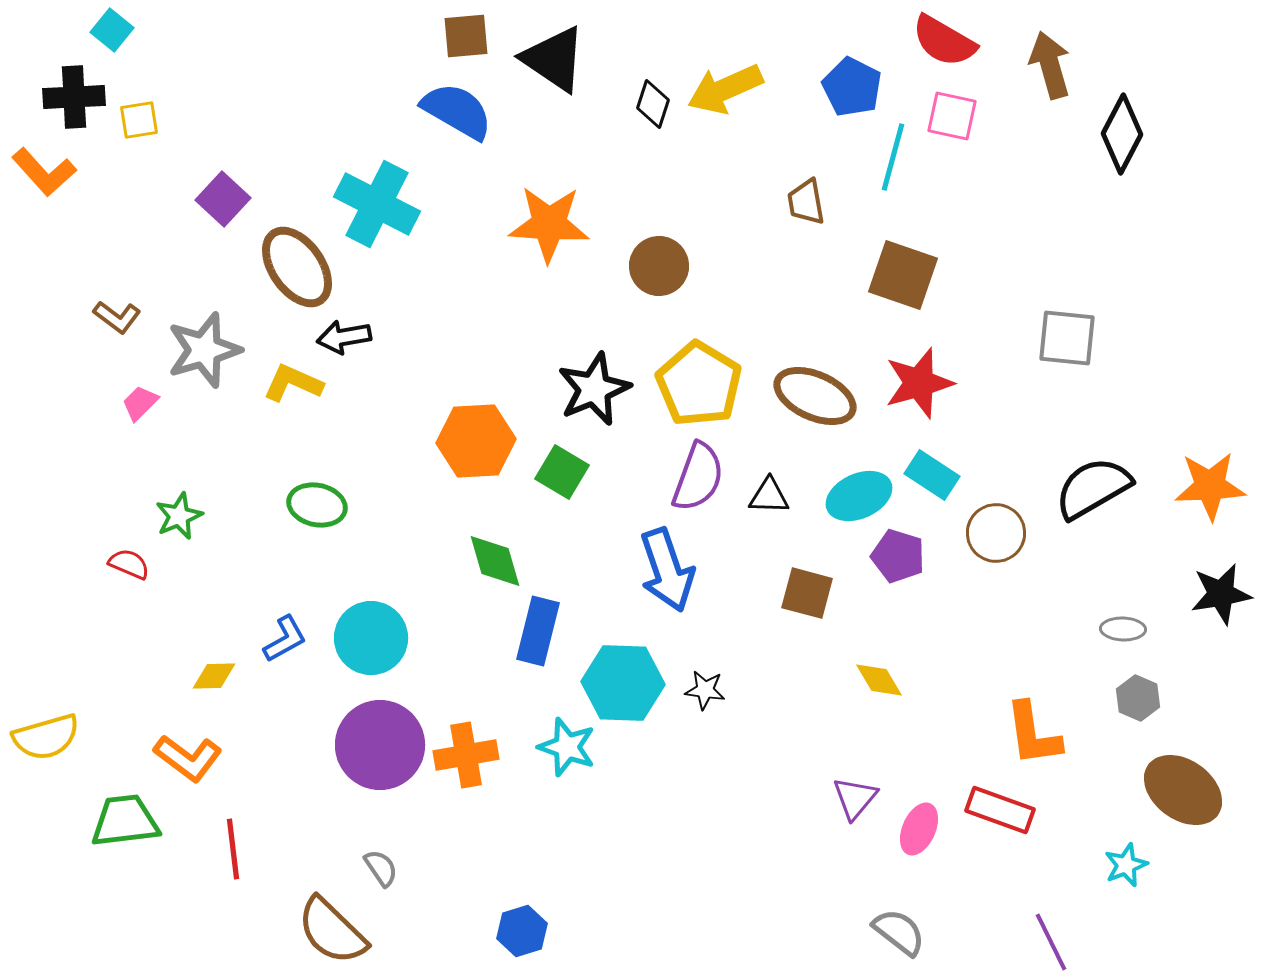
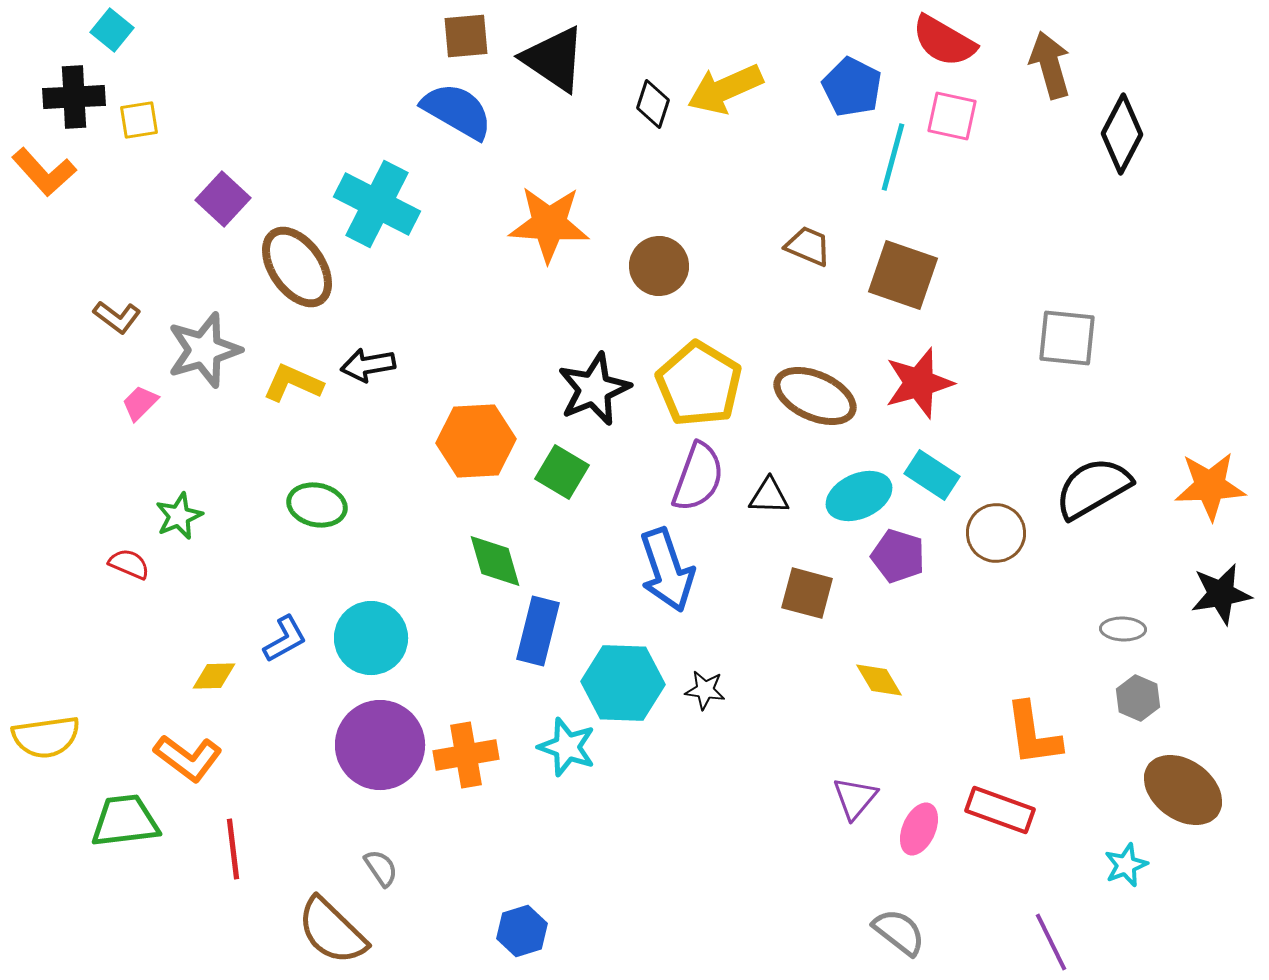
brown trapezoid at (806, 202): moved 2 px right, 44 px down; rotated 123 degrees clockwise
black arrow at (344, 337): moved 24 px right, 28 px down
yellow semicircle at (46, 737): rotated 8 degrees clockwise
